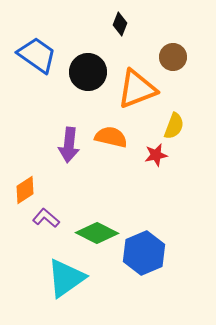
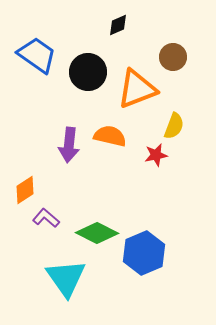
black diamond: moved 2 px left, 1 px down; rotated 45 degrees clockwise
orange semicircle: moved 1 px left, 1 px up
cyan triangle: rotated 30 degrees counterclockwise
